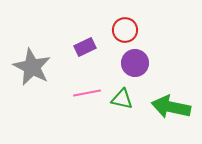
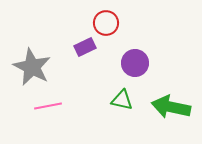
red circle: moved 19 px left, 7 px up
pink line: moved 39 px left, 13 px down
green triangle: moved 1 px down
